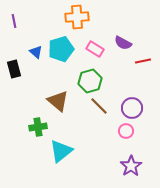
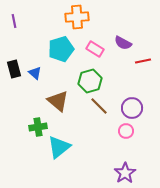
blue triangle: moved 1 px left, 21 px down
cyan triangle: moved 2 px left, 4 px up
purple star: moved 6 px left, 7 px down
